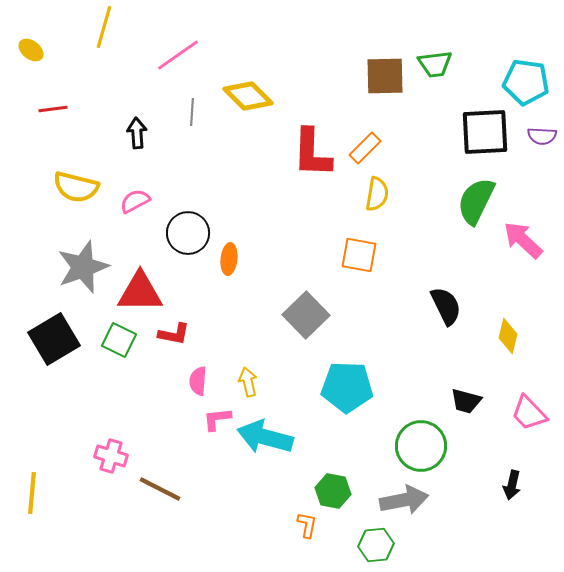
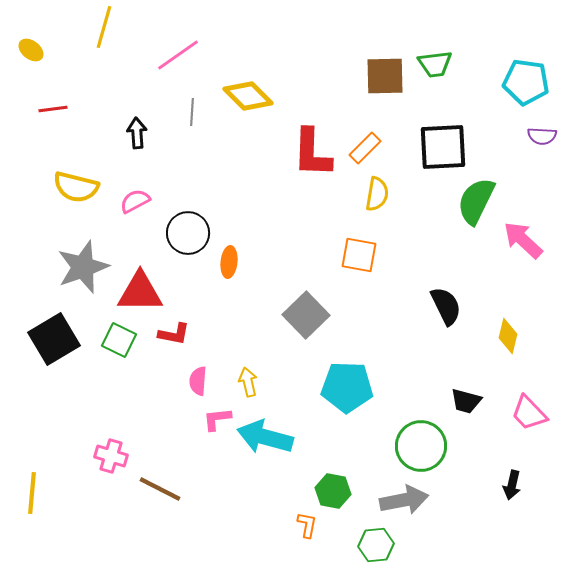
black square at (485, 132): moved 42 px left, 15 px down
orange ellipse at (229, 259): moved 3 px down
